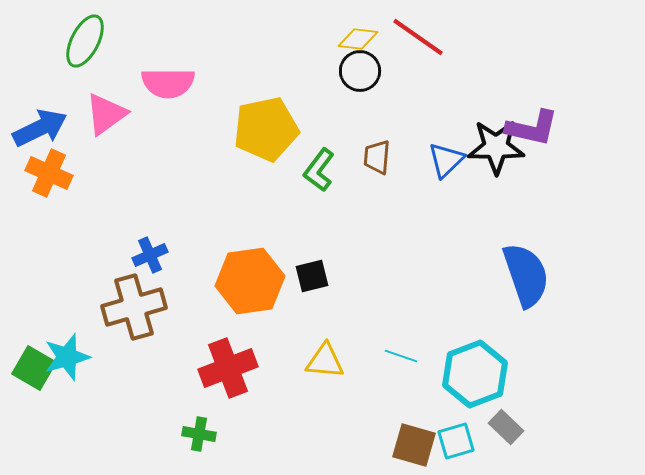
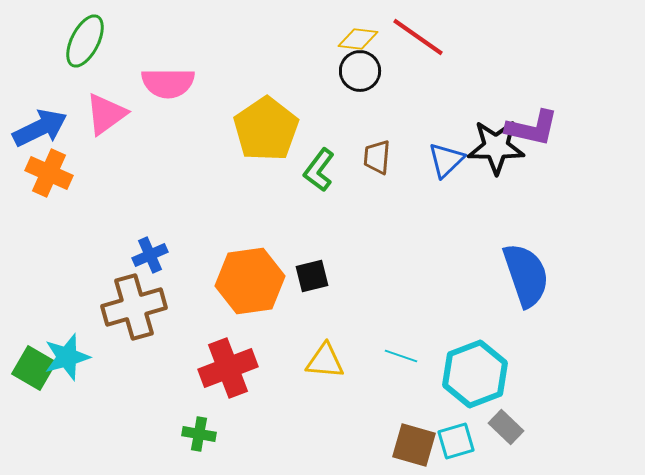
yellow pentagon: rotated 22 degrees counterclockwise
